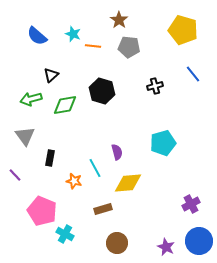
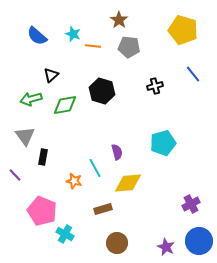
black rectangle: moved 7 px left, 1 px up
